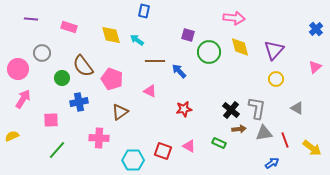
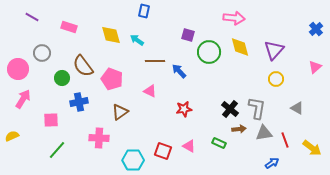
purple line at (31, 19): moved 1 px right, 2 px up; rotated 24 degrees clockwise
black cross at (231, 110): moved 1 px left, 1 px up
